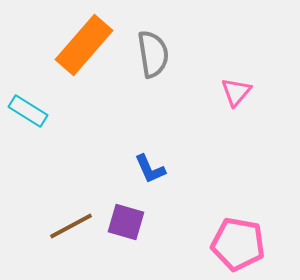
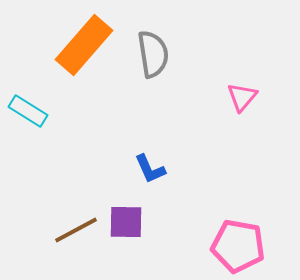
pink triangle: moved 6 px right, 5 px down
purple square: rotated 15 degrees counterclockwise
brown line: moved 5 px right, 4 px down
pink pentagon: moved 2 px down
